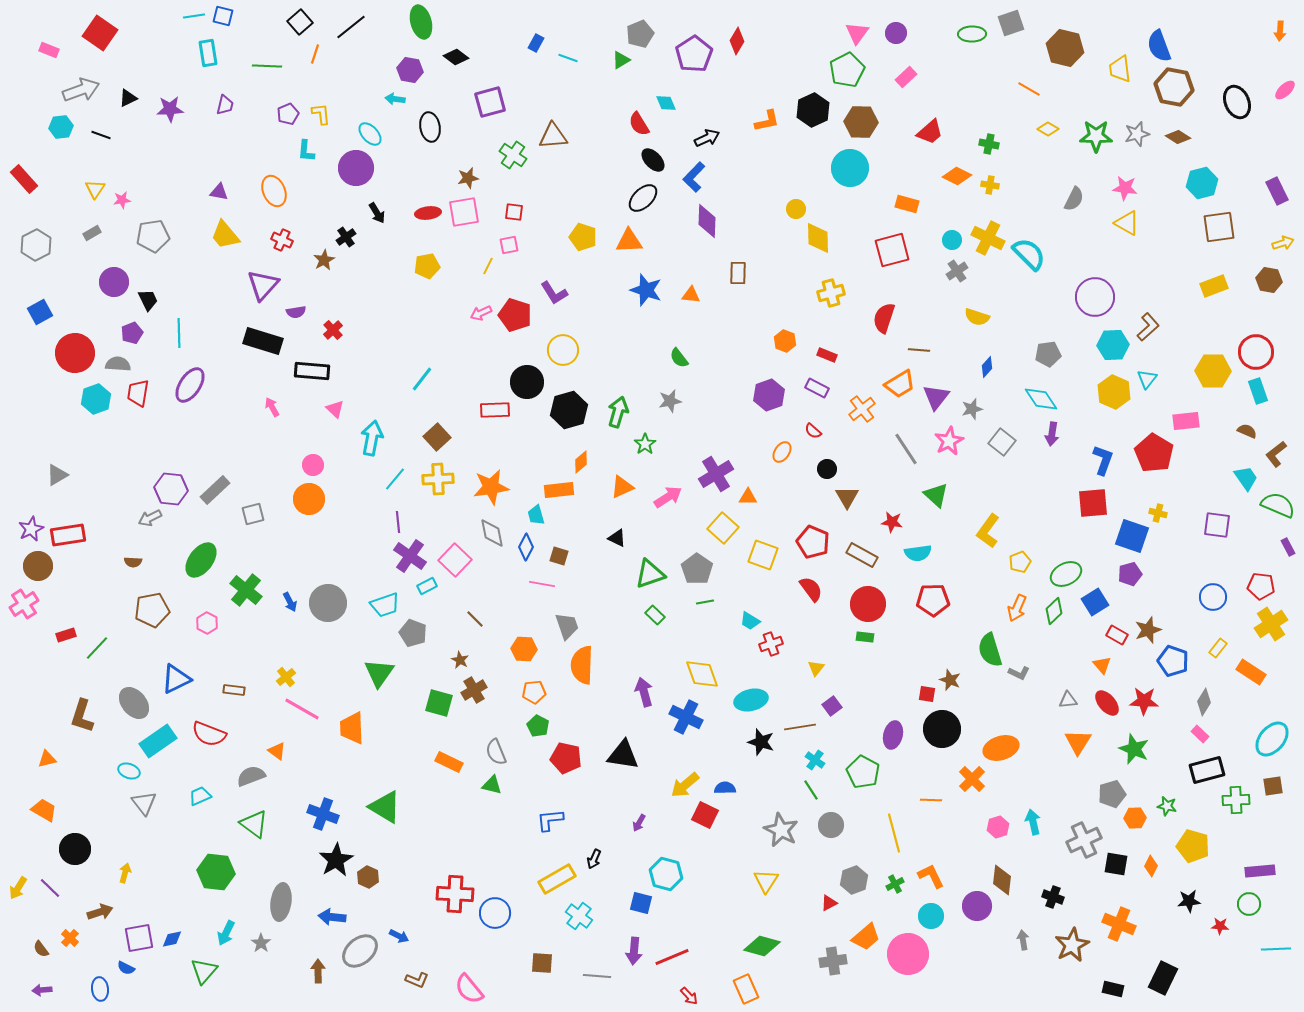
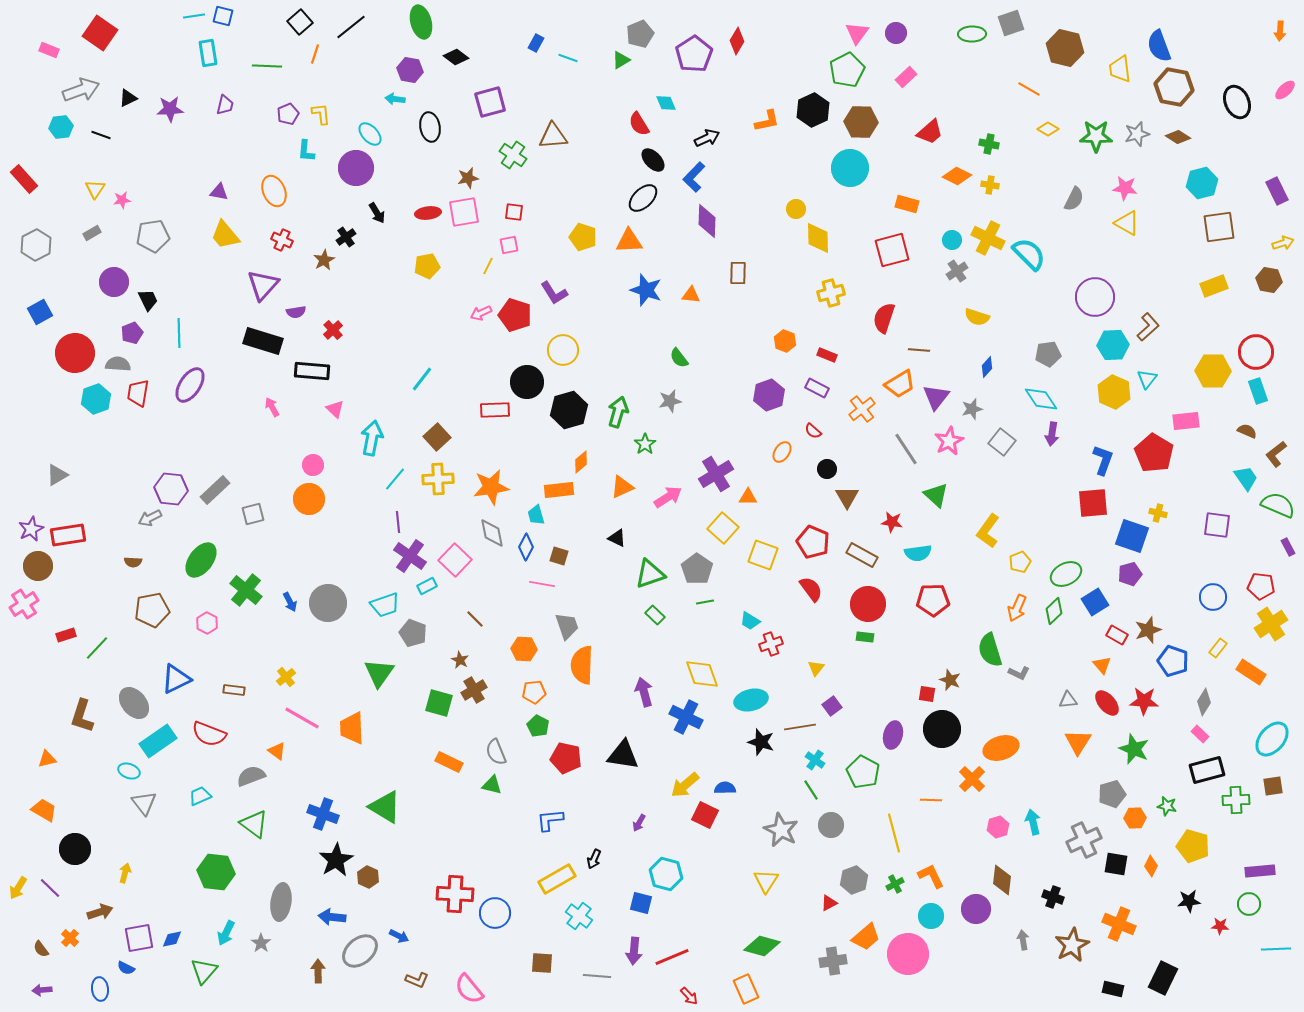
pink line at (302, 709): moved 9 px down
purple circle at (977, 906): moved 1 px left, 3 px down
